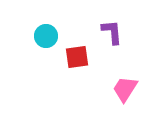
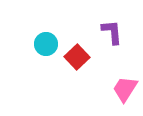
cyan circle: moved 8 px down
red square: rotated 35 degrees counterclockwise
